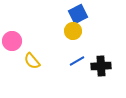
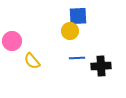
blue square: moved 2 px down; rotated 24 degrees clockwise
yellow circle: moved 3 px left
blue line: moved 3 px up; rotated 28 degrees clockwise
